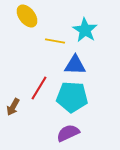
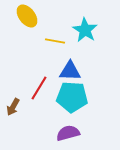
blue triangle: moved 5 px left, 6 px down
purple semicircle: rotated 10 degrees clockwise
